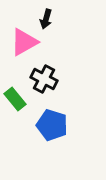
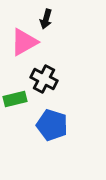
green rectangle: rotated 65 degrees counterclockwise
